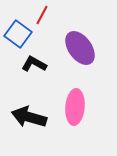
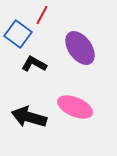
pink ellipse: rotated 72 degrees counterclockwise
